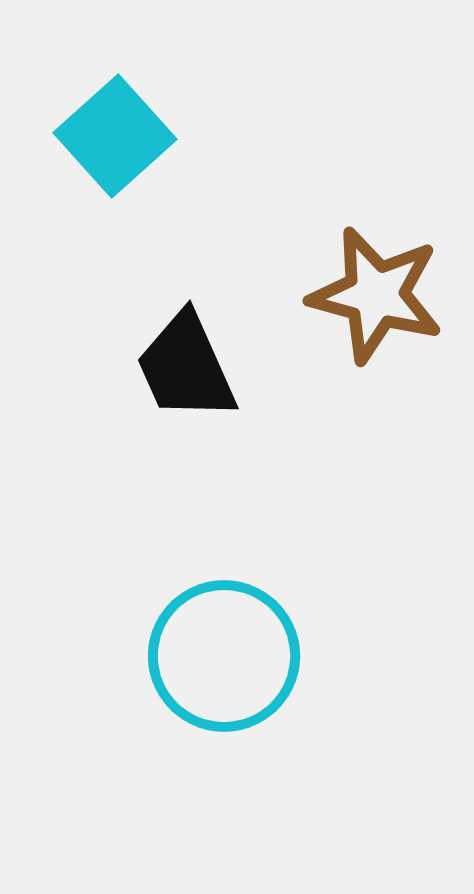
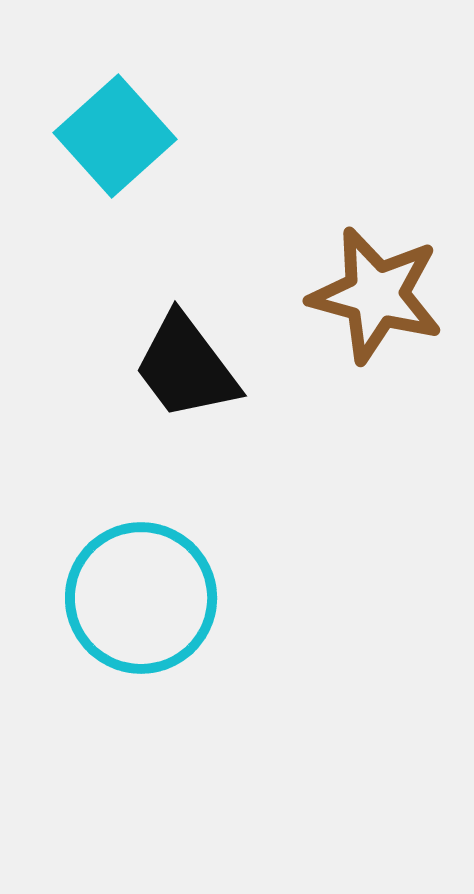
black trapezoid: rotated 13 degrees counterclockwise
cyan circle: moved 83 px left, 58 px up
